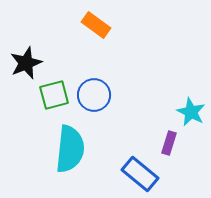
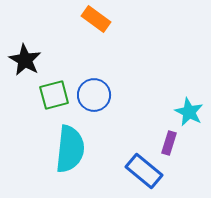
orange rectangle: moved 6 px up
black star: moved 1 px left, 3 px up; rotated 20 degrees counterclockwise
cyan star: moved 2 px left
blue rectangle: moved 4 px right, 3 px up
